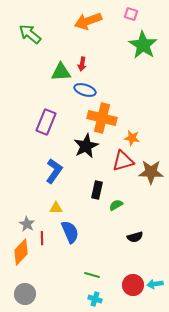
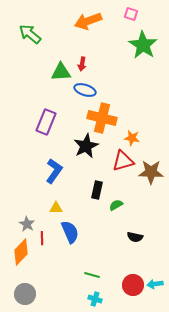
black semicircle: rotated 28 degrees clockwise
